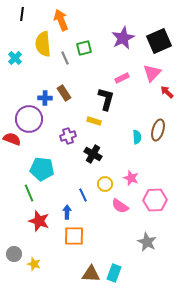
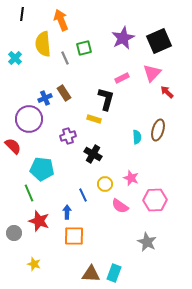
blue cross: rotated 24 degrees counterclockwise
yellow rectangle: moved 2 px up
red semicircle: moved 1 px right, 7 px down; rotated 24 degrees clockwise
gray circle: moved 21 px up
